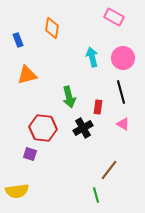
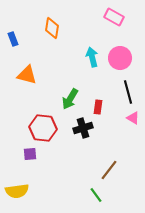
blue rectangle: moved 5 px left, 1 px up
pink circle: moved 3 px left
orange triangle: rotated 30 degrees clockwise
black line: moved 7 px right
green arrow: moved 1 px right, 2 px down; rotated 45 degrees clockwise
pink triangle: moved 10 px right, 6 px up
black cross: rotated 12 degrees clockwise
purple square: rotated 24 degrees counterclockwise
green line: rotated 21 degrees counterclockwise
